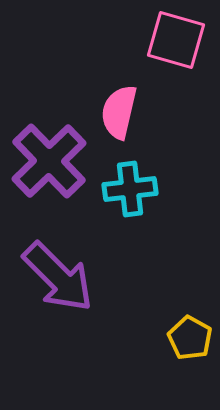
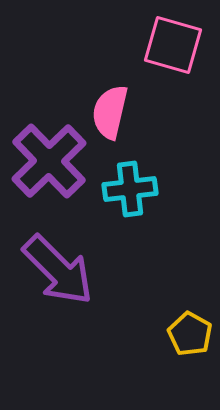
pink square: moved 3 px left, 5 px down
pink semicircle: moved 9 px left
purple arrow: moved 7 px up
yellow pentagon: moved 4 px up
